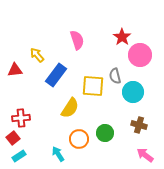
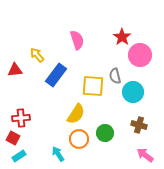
yellow semicircle: moved 6 px right, 6 px down
red square: rotated 24 degrees counterclockwise
